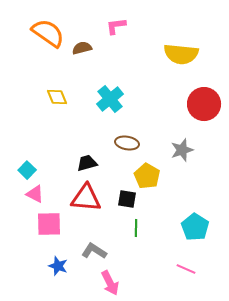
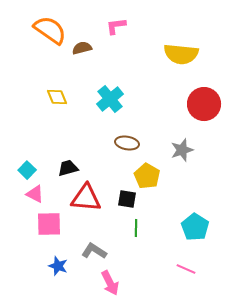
orange semicircle: moved 2 px right, 3 px up
black trapezoid: moved 19 px left, 5 px down
